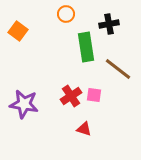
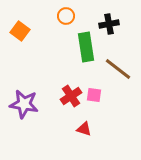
orange circle: moved 2 px down
orange square: moved 2 px right
